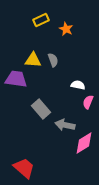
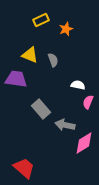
orange star: rotated 24 degrees clockwise
yellow triangle: moved 3 px left, 5 px up; rotated 18 degrees clockwise
